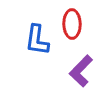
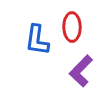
red ellipse: moved 3 px down
